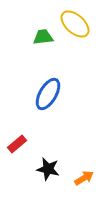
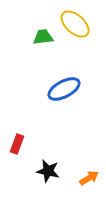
blue ellipse: moved 16 px right, 5 px up; rotated 32 degrees clockwise
red rectangle: rotated 30 degrees counterclockwise
black star: moved 2 px down
orange arrow: moved 5 px right
